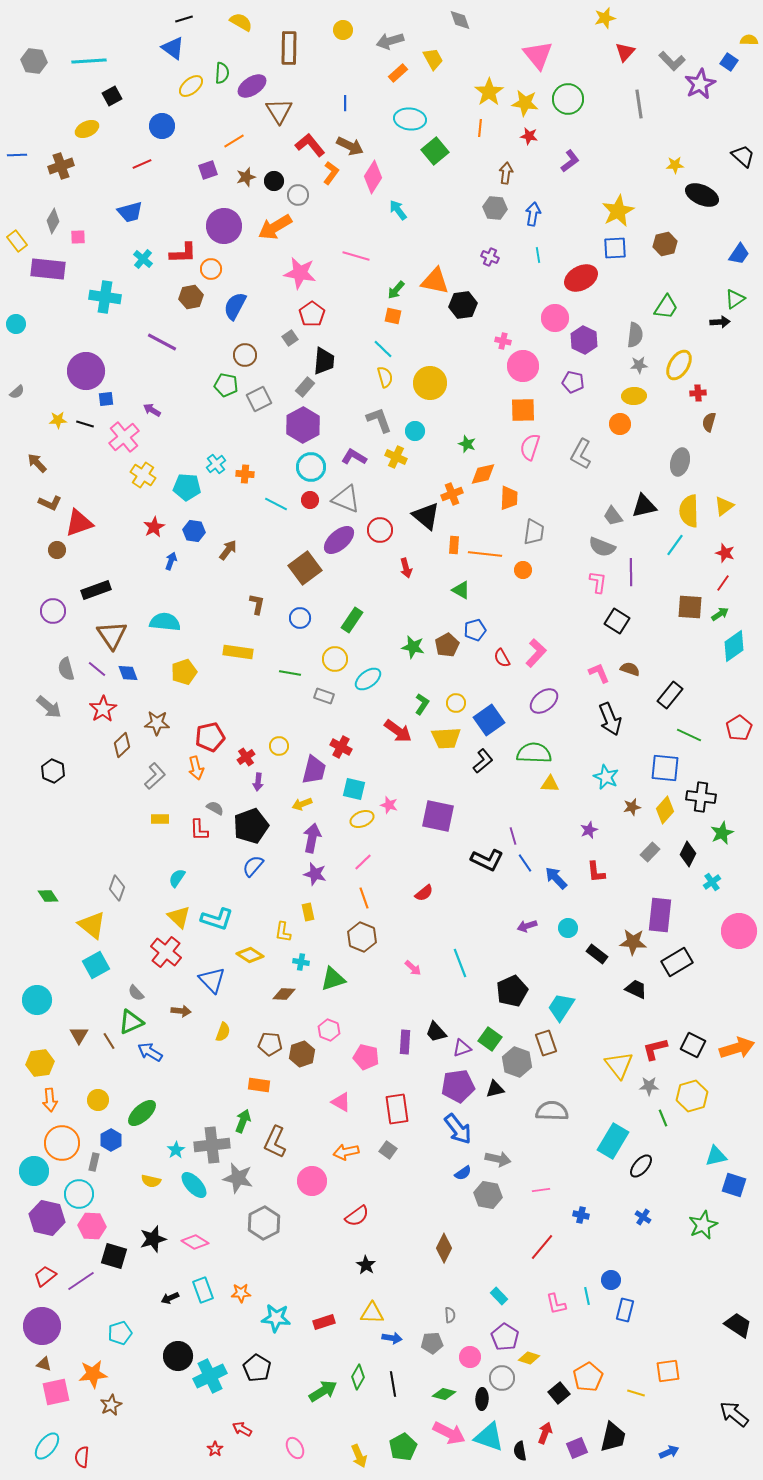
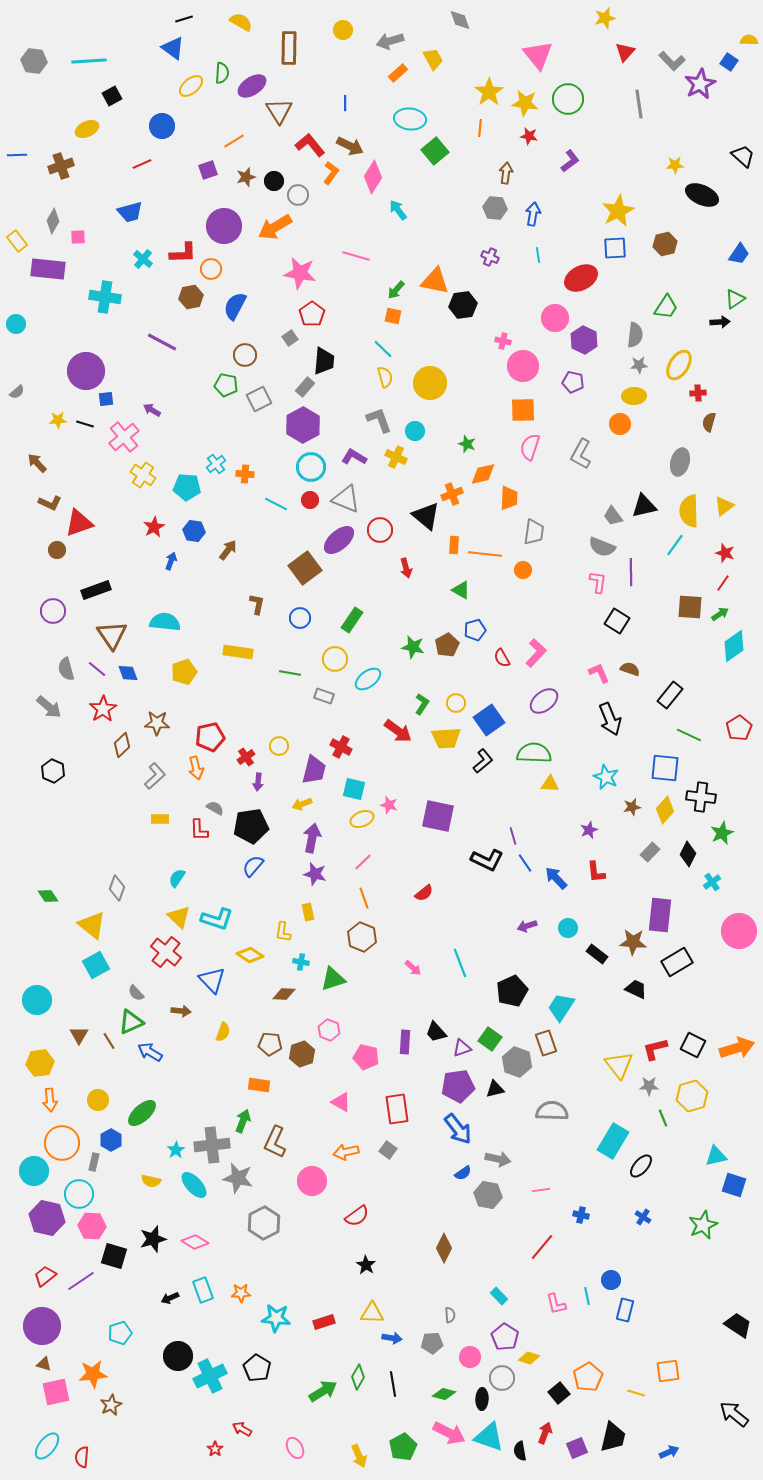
black pentagon at (251, 826): rotated 12 degrees clockwise
